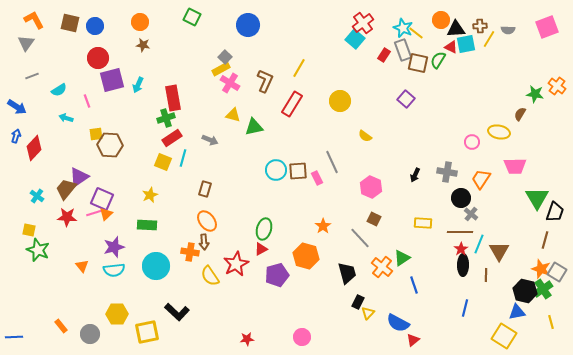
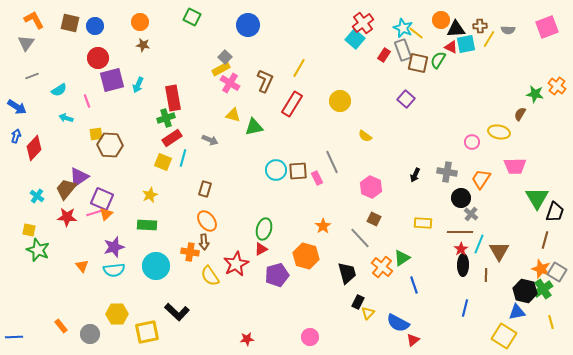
pink circle at (302, 337): moved 8 px right
